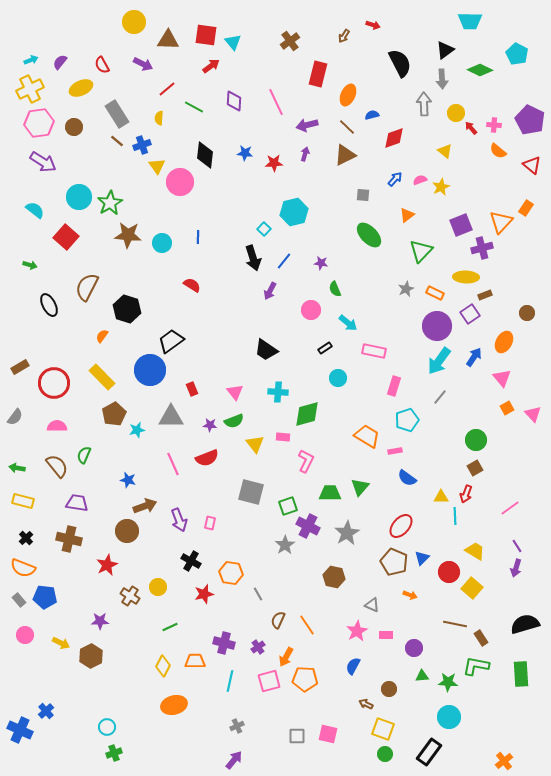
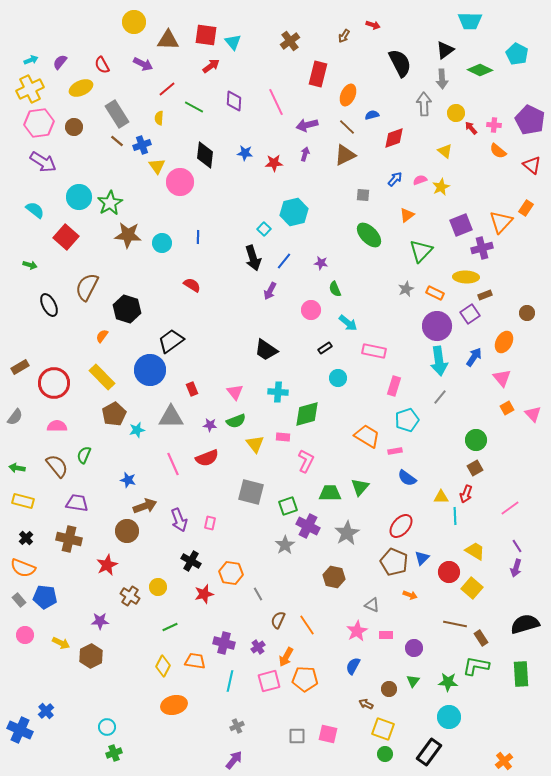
cyan arrow at (439, 361): rotated 44 degrees counterclockwise
green semicircle at (234, 421): moved 2 px right
orange trapezoid at (195, 661): rotated 10 degrees clockwise
green triangle at (422, 676): moved 9 px left, 5 px down; rotated 48 degrees counterclockwise
